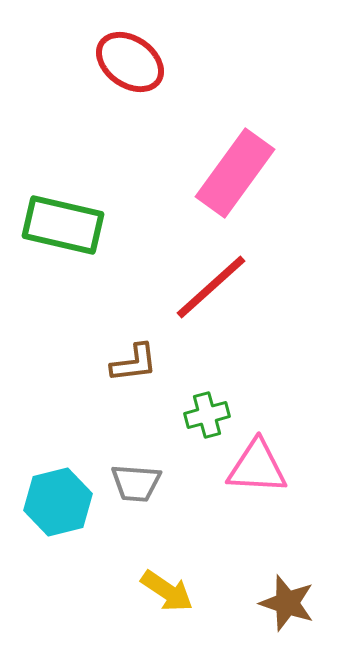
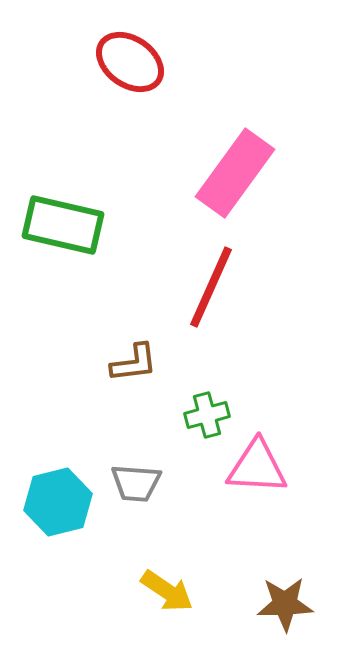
red line: rotated 24 degrees counterclockwise
brown star: moved 2 px left, 1 px down; rotated 20 degrees counterclockwise
